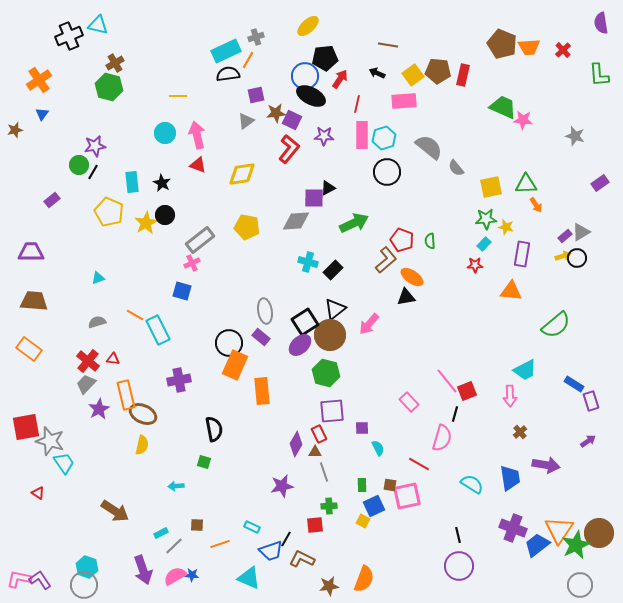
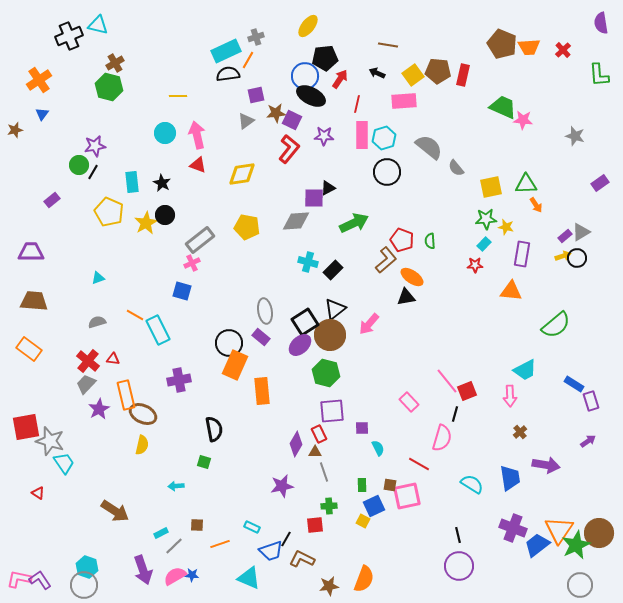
yellow ellipse at (308, 26): rotated 10 degrees counterclockwise
